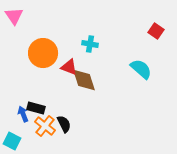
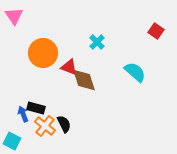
cyan cross: moved 7 px right, 2 px up; rotated 35 degrees clockwise
cyan semicircle: moved 6 px left, 3 px down
